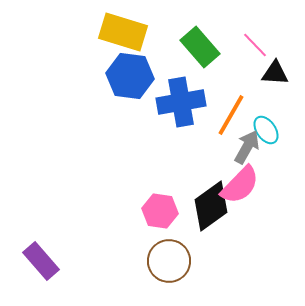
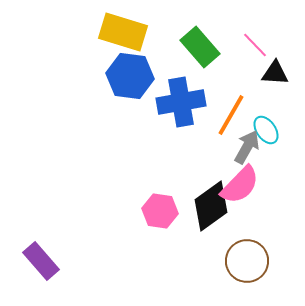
brown circle: moved 78 px right
